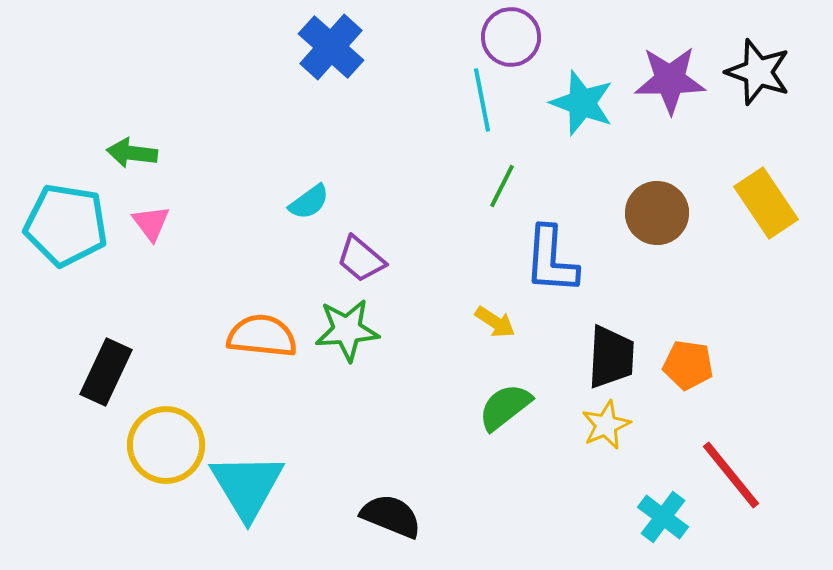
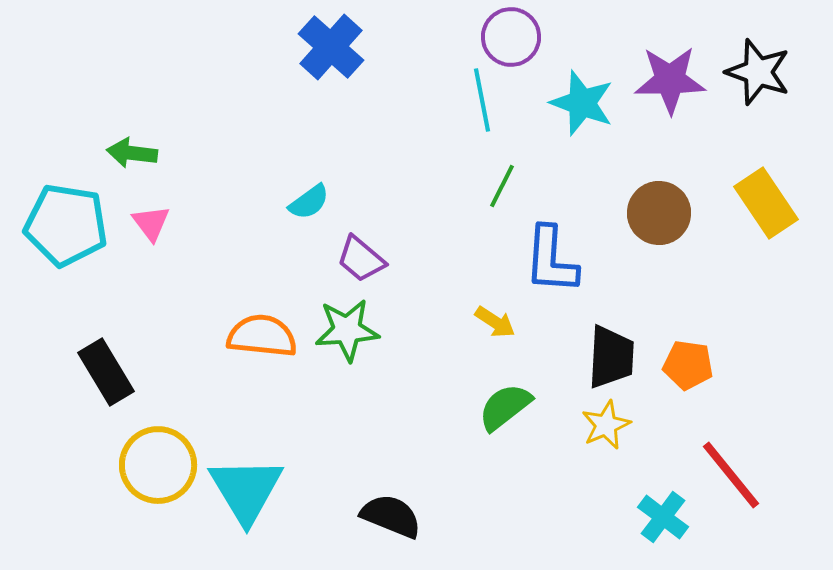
brown circle: moved 2 px right
black rectangle: rotated 56 degrees counterclockwise
yellow circle: moved 8 px left, 20 px down
cyan triangle: moved 1 px left, 4 px down
